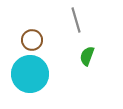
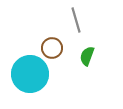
brown circle: moved 20 px right, 8 px down
